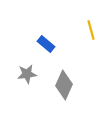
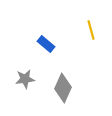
gray star: moved 2 px left, 5 px down
gray diamond: moved 1 px left, 3 px down
